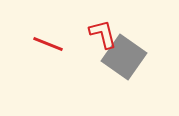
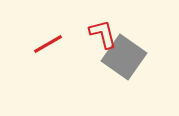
red line: rotated 52 degrees counterclockwise
